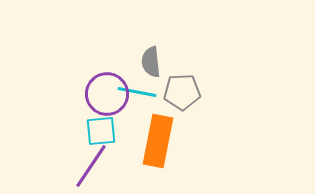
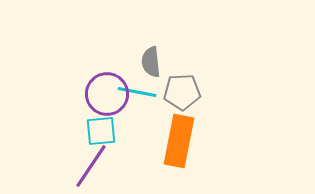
orange rectangle: moved 21 px right
